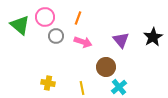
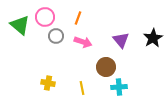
black star: moved 1 px down
cyan cross: rotated 35 degrees clockwise
